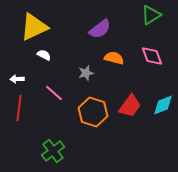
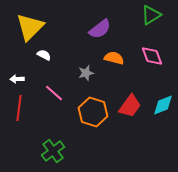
yellow triangle: moved 4 px left; rotated 20 degrees counterclockwise
